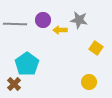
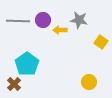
gray line: moved 3 px right, 3 px up
yellow square: moved 5 px right, 6 px up
